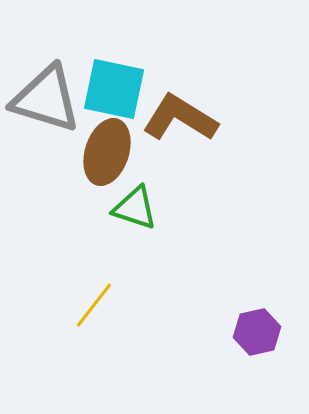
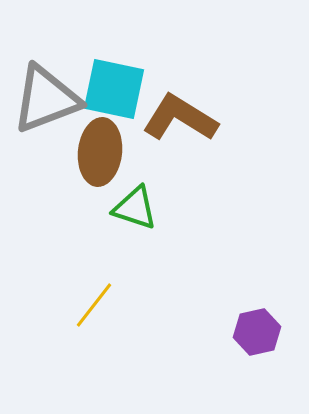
gray triangle: rotated 38 degrees counterclockwise
brown ellipse: moved 7 px left; rotated 12 degrees counterclockwise
